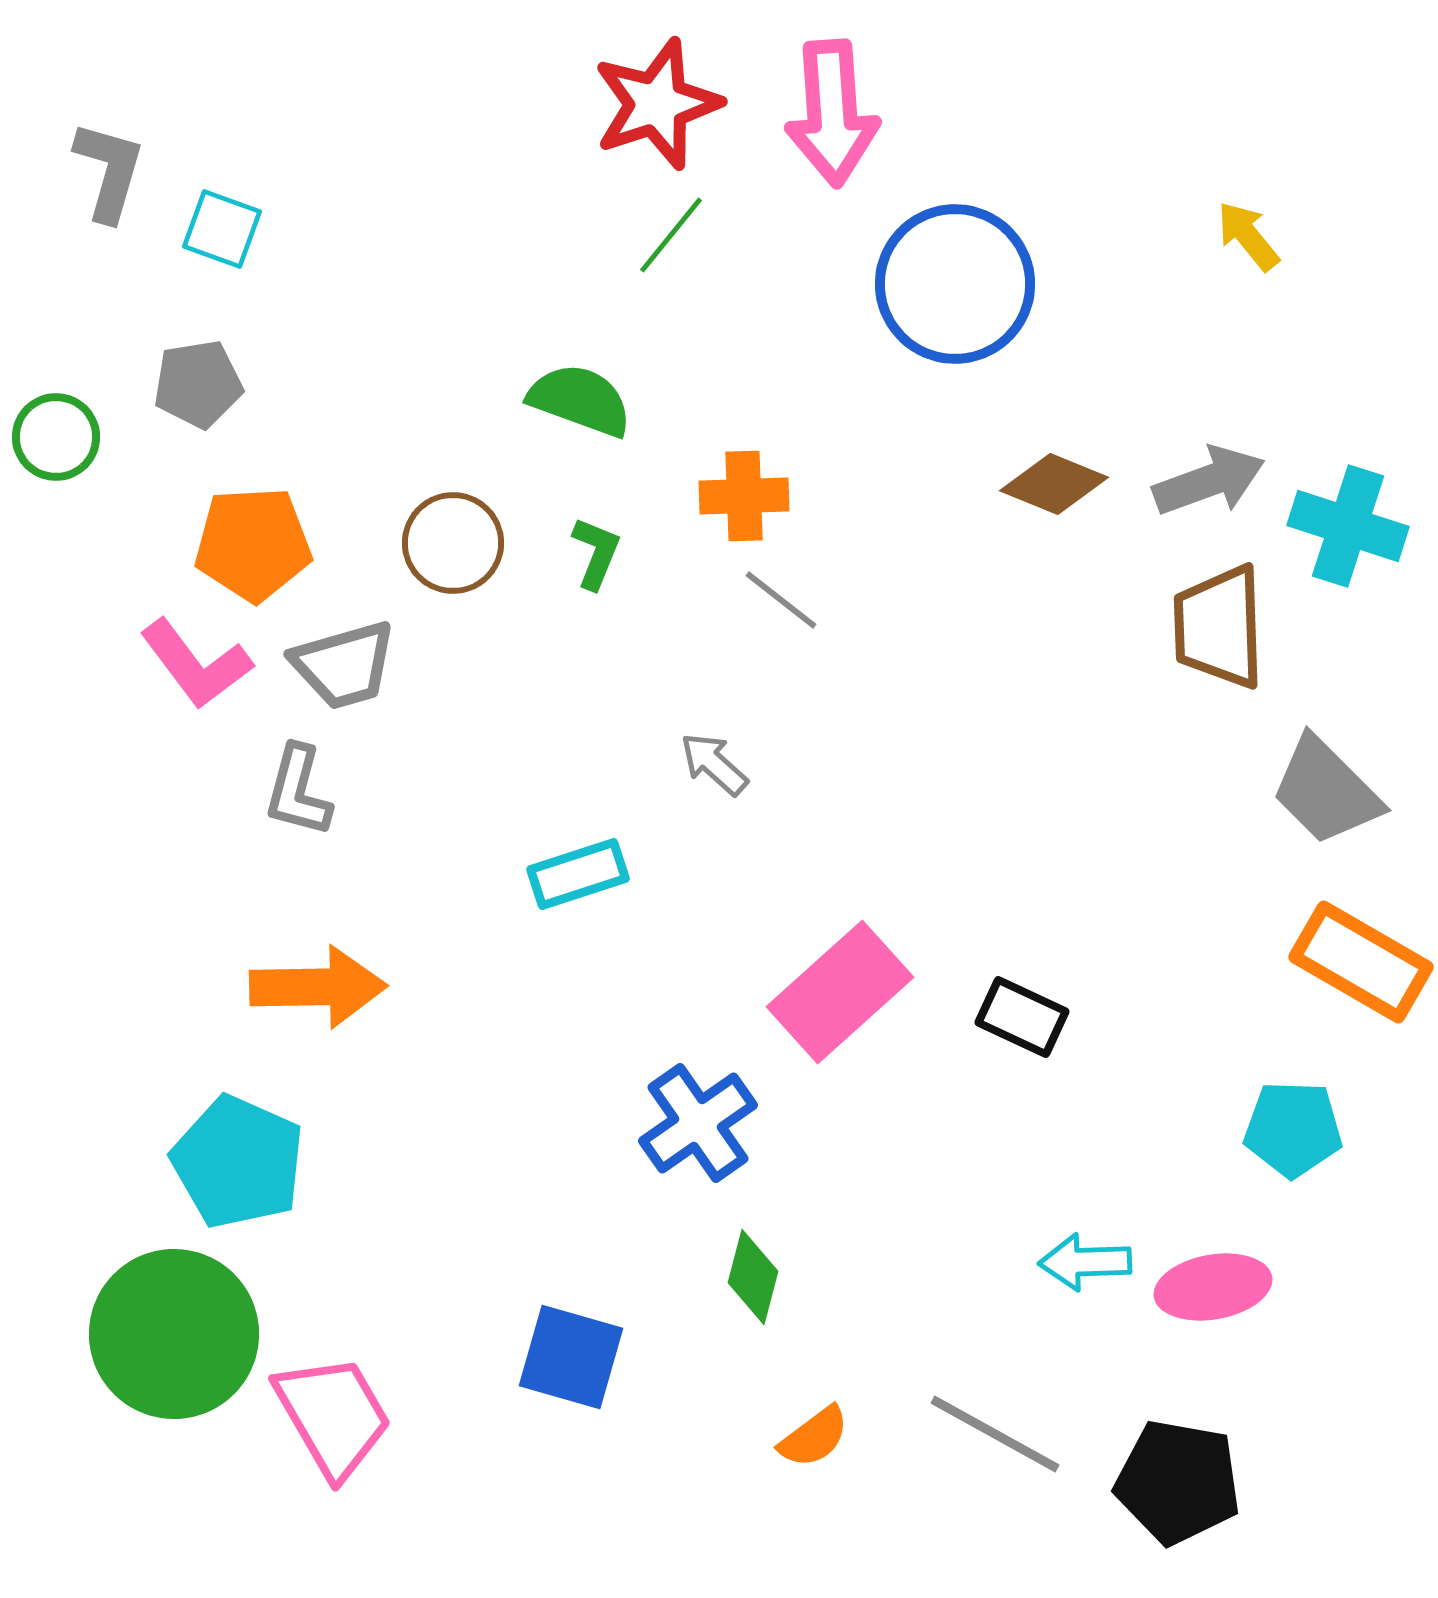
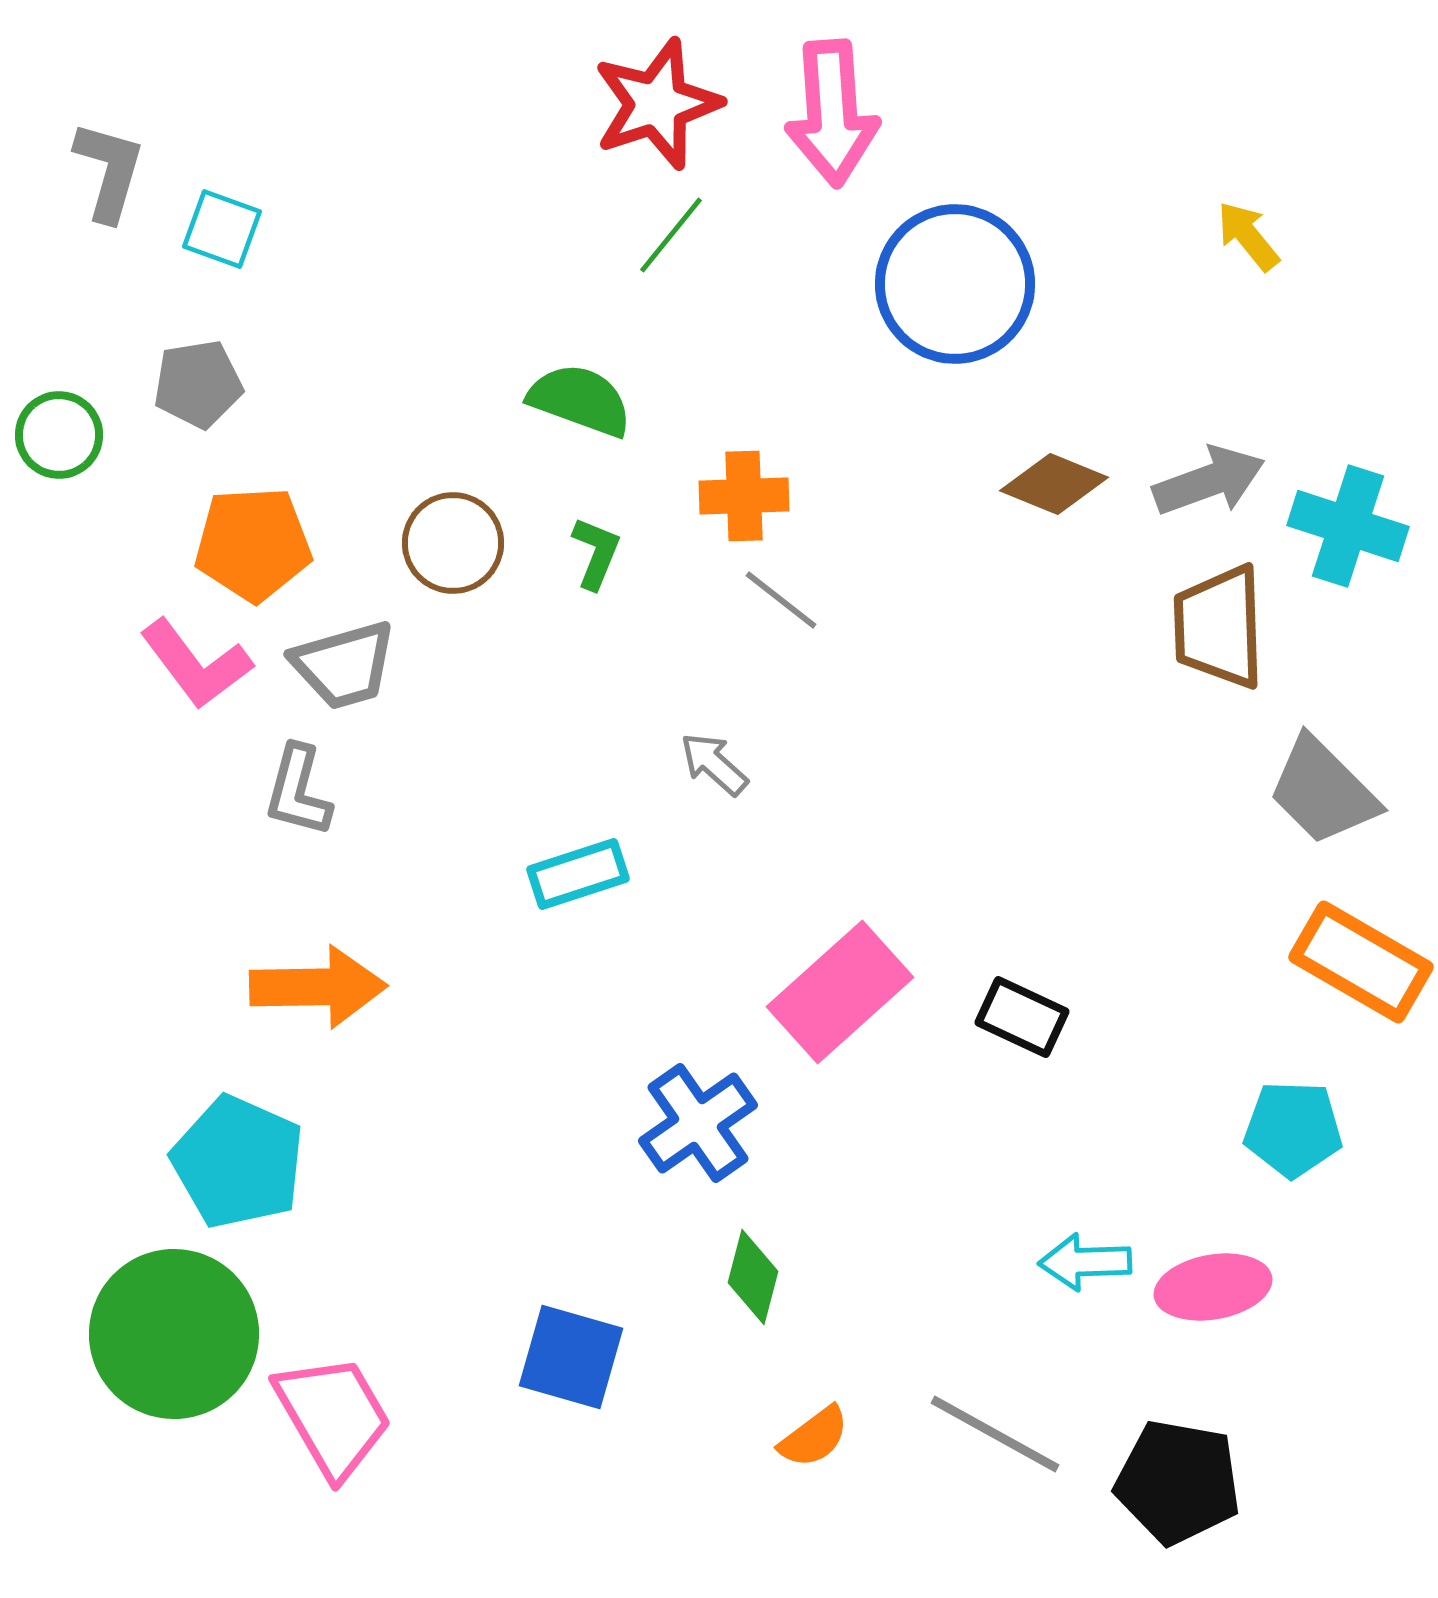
green circle at (56, 437): moved 3 px right, 2 px up
gray trapezoid at (1326, 791): moved 3 px left
